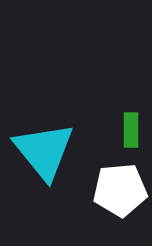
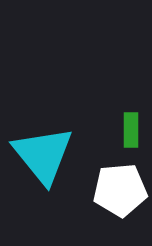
cyan triangle: moved 1 px left, 4 px down
